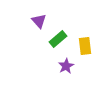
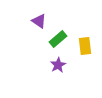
purple triangle: rotated 14 degrees counterclockwise
purple star: moved 8 px left, 1 px up
